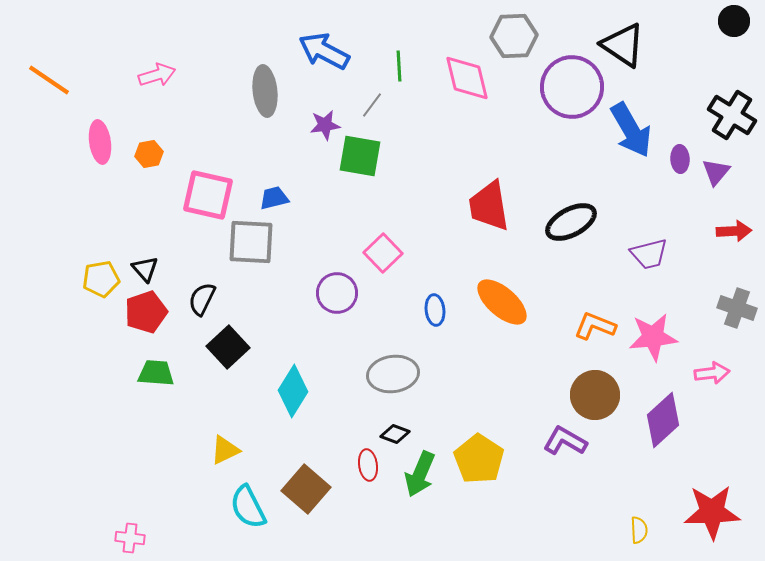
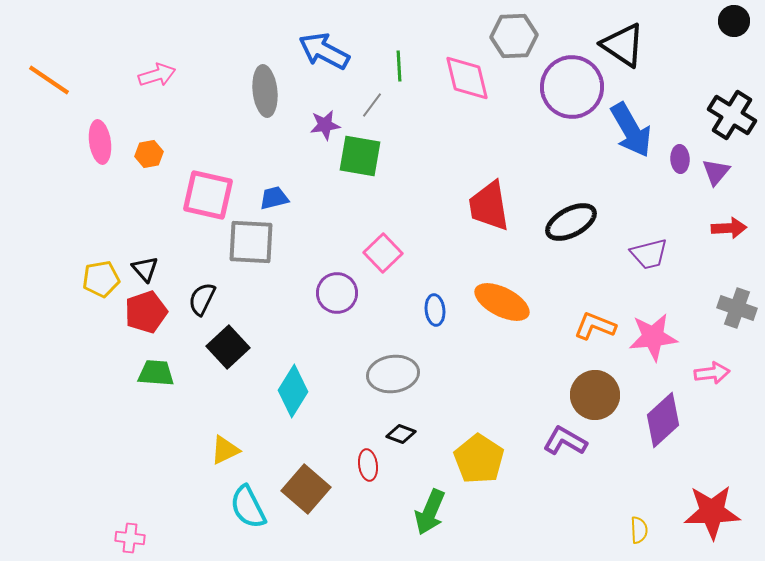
red arrow at (734, 231): moved 5 px left, 3 px up
orange ellipse at (502, 302): rotated 14 degrees counterclockwise
black diamond at (395, 434): moved 6 px right
green arrow at (420, 474): moved 10 px right, 38 px down
